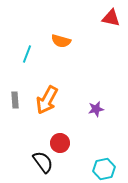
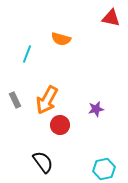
orange semicircle: moved 2 px up
gray rectangle: rotated 21 degrees counterclockwise
red circle: moved 18 px up
